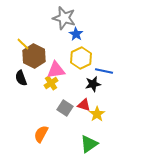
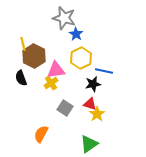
yellow line: rotated 32 degrees clockwise
red triangle: moved 6 px right, 1 px up
